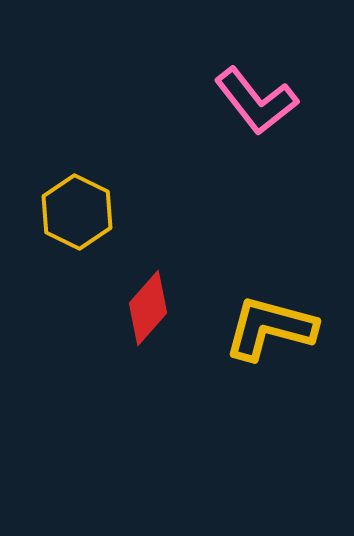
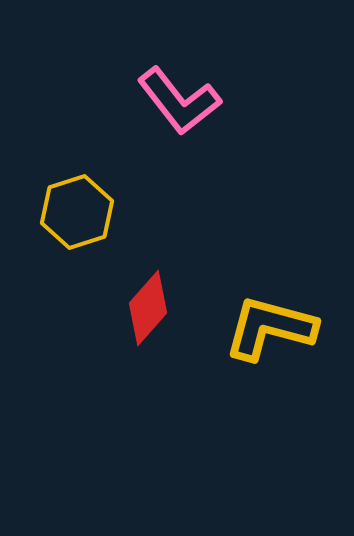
pink L-shape: moved 77 px left
yellow hexagon: rotated 16 degrees clockwise
